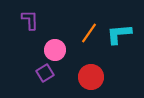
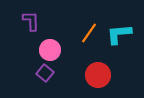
purple L-shape: moved 1 px right, 1 px down
pink circle: moved 5 px left
purple square: rotated 18 degrees counterclockwise
red circle: moved 7 px right, 2 px up
